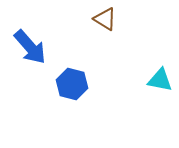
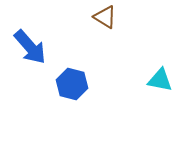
brown triangle: moved 2 px up
